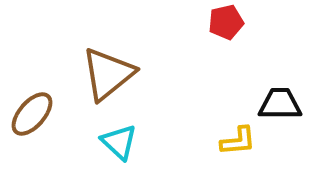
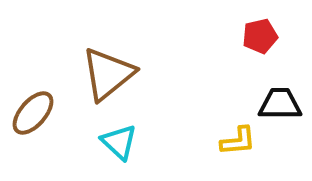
red pentagon: moved 34 px right, 14 px down
brown ellipse: moved 1 px right, 1 px up
